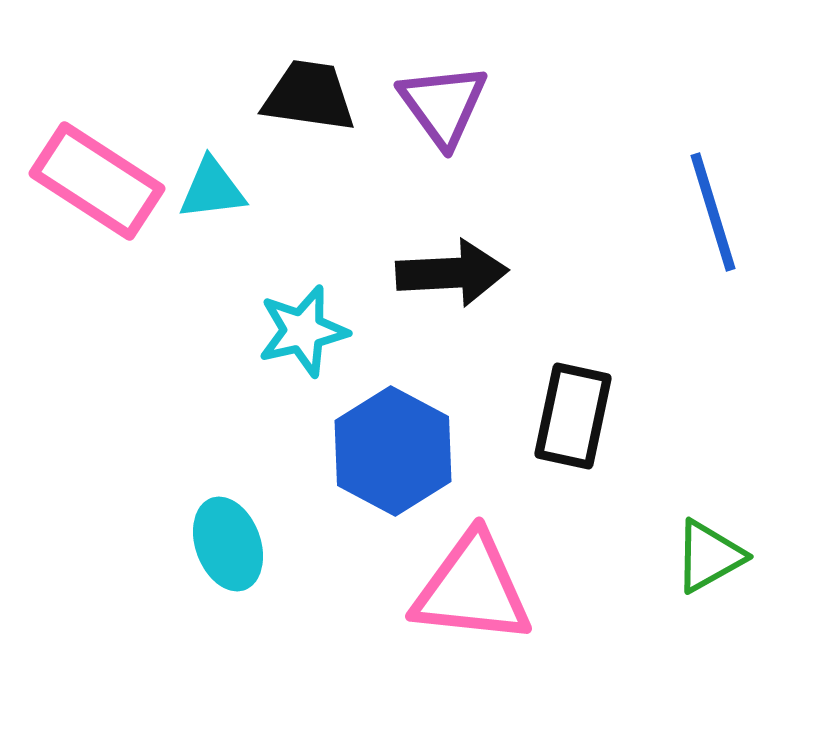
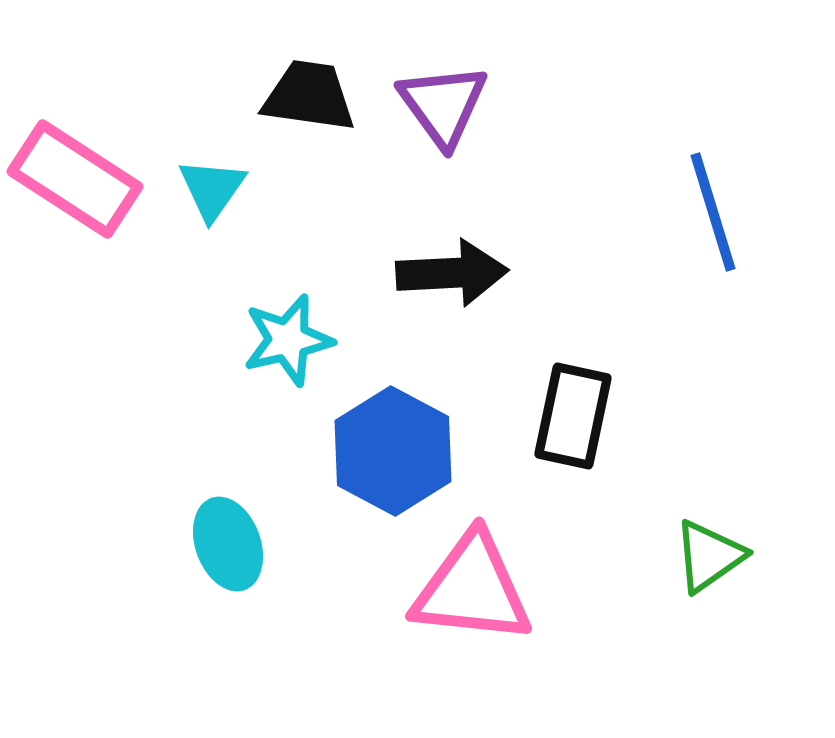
pink rectangle: moved 22 px left, 2 px up
cyan triangle: rotated 48 degrees counterclockwise
cyan star: moved 15 px left, 9 px down
green triangle: rotated 6 degrees counterclockwise
